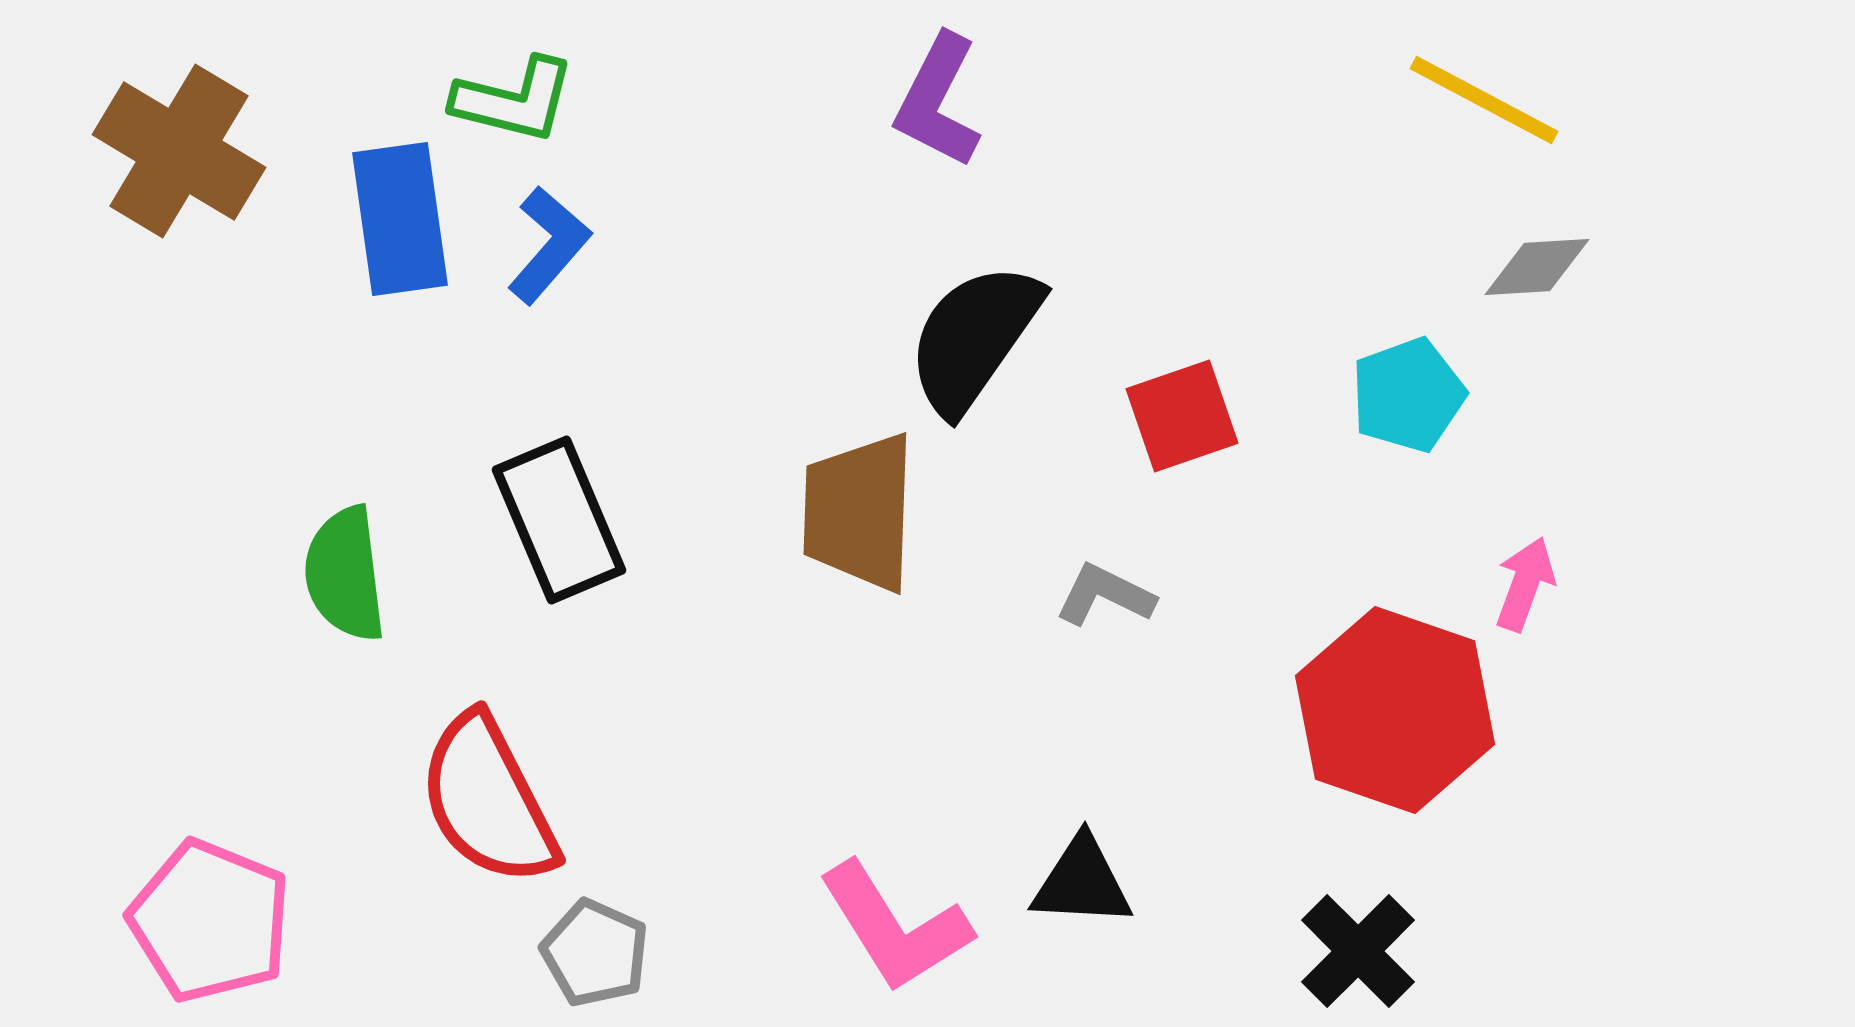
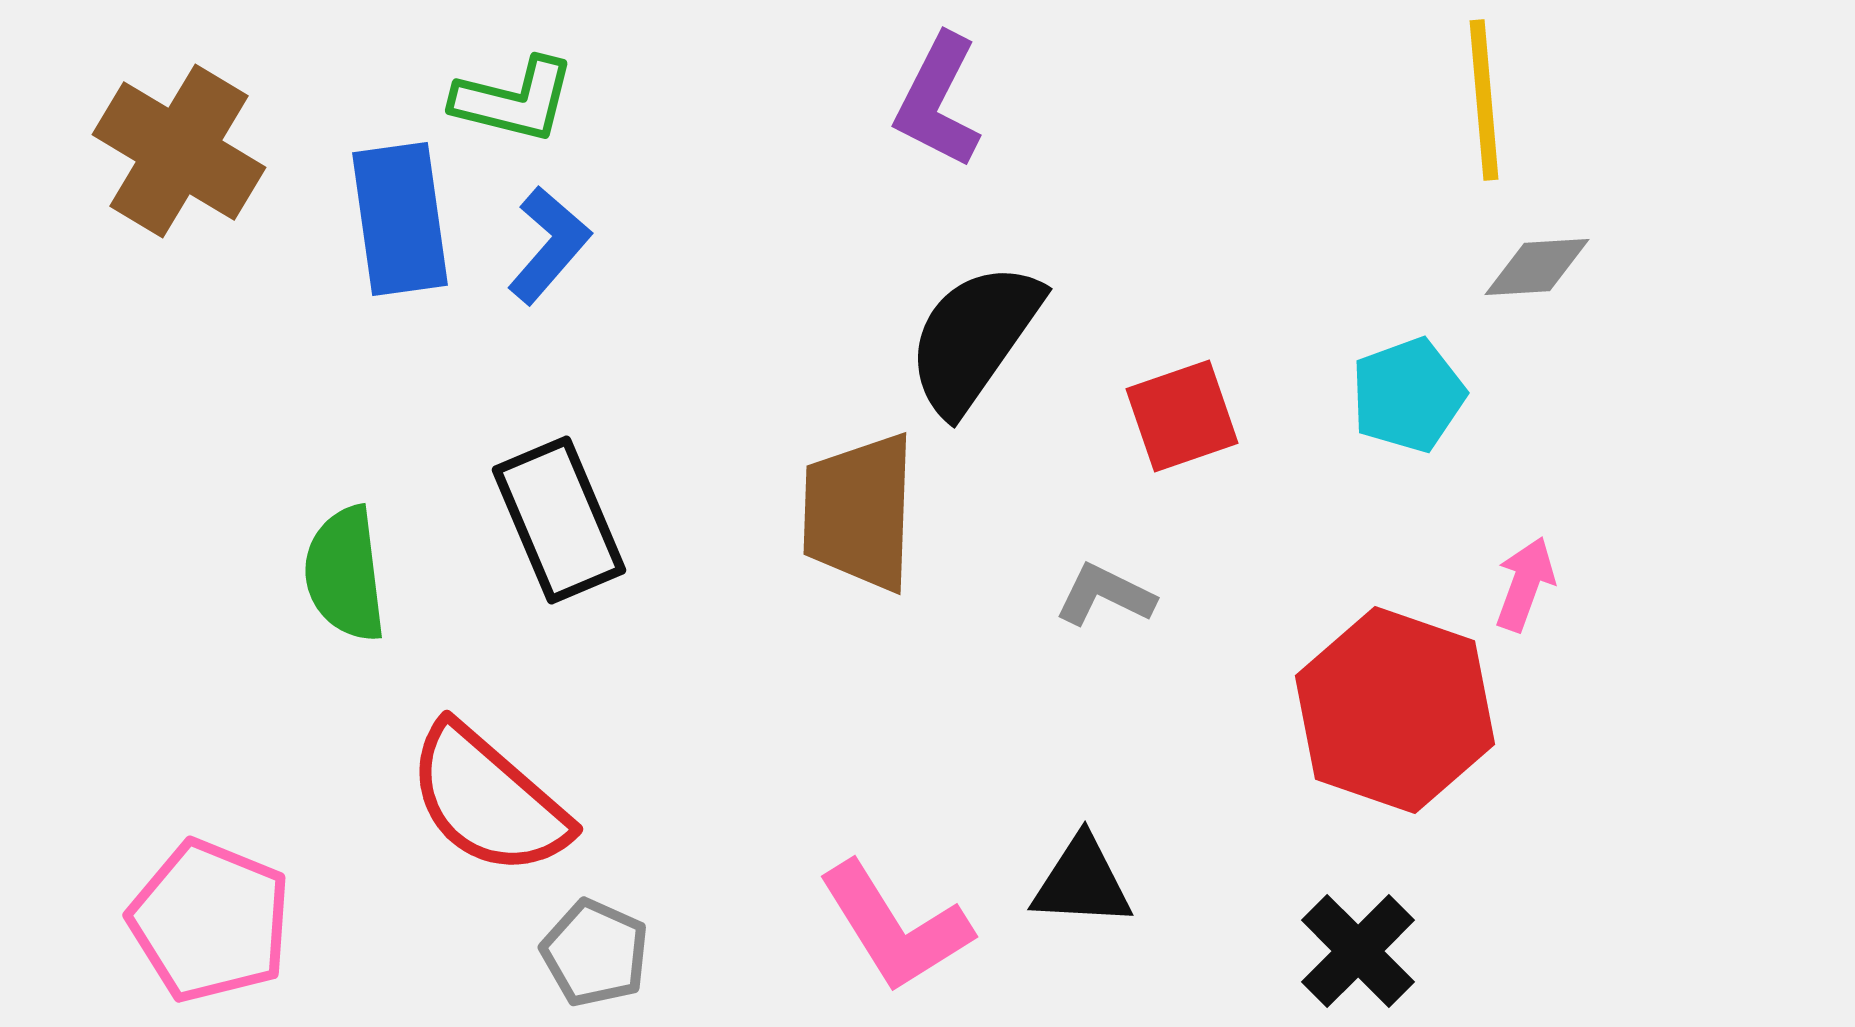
yellow line: rotated 57 degrees clockwise
red semicircle: rotated 22 degrees counterclockwise
